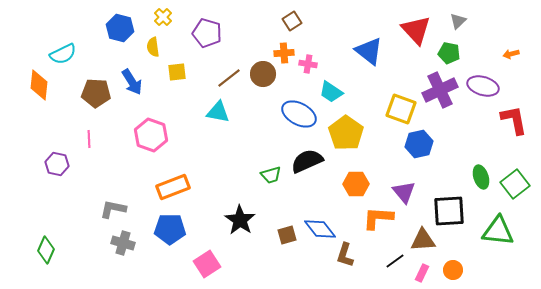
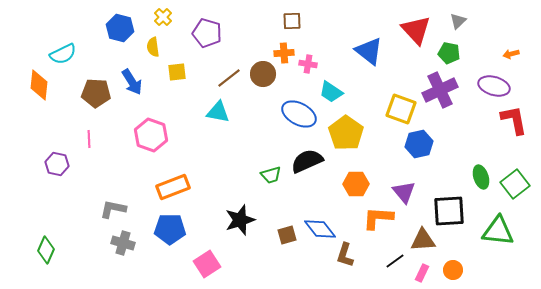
brown square at (292, 21): rotated 30 degrees clockwise
purple ellipse at (483, 86): moved 11 px right
black star at (240, 220): rotated 20 degrees clockwise
